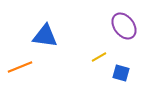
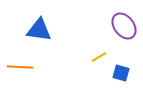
blue triangle: moved 6 px left, 6 px up
orange line: rotated 25 degrees clockwise
